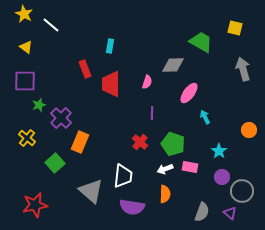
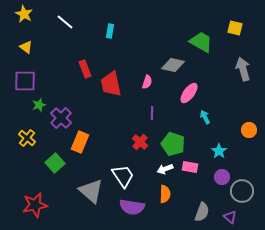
white line: moved 14 px right, 3 px up
cyan rectangle: moved 15 px up
gray diamond: rotated 15 degrees clockwise
red trapezoid: rotated 12 degrees counterclockwise
white trapezoid: rotated 40 degrees counterclockwise
purple triangle: moved 4 px down
